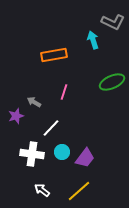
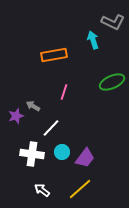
gray arrow: moved 1 px left, 4 px down
yellow line: moved 1 px right, 2 px up
